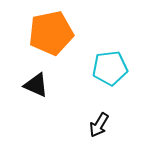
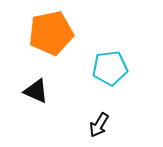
black triangle: moved 6 px down
